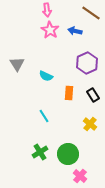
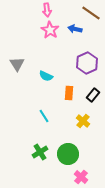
blue arrow: moved 2 px up
black rectangle: rotated 72 degrees clockwise
yellow cross: moved 7 px left, 3 px up
pink cross: moved 1 px right, 1 px down
